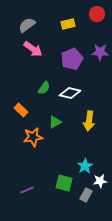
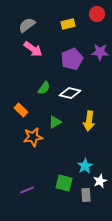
white star: rotated 16 degrees counterclockwise
gray rectangle: rotated 32 degrees counterclockwise
